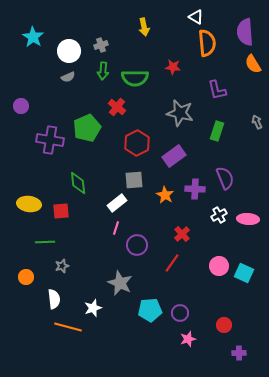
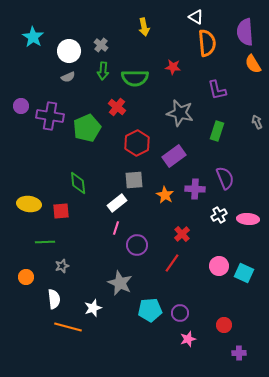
gray cross at (101, 45): rotated 32 degrees counterclockwise
purple cross at (50, 140): moved 24 px up
